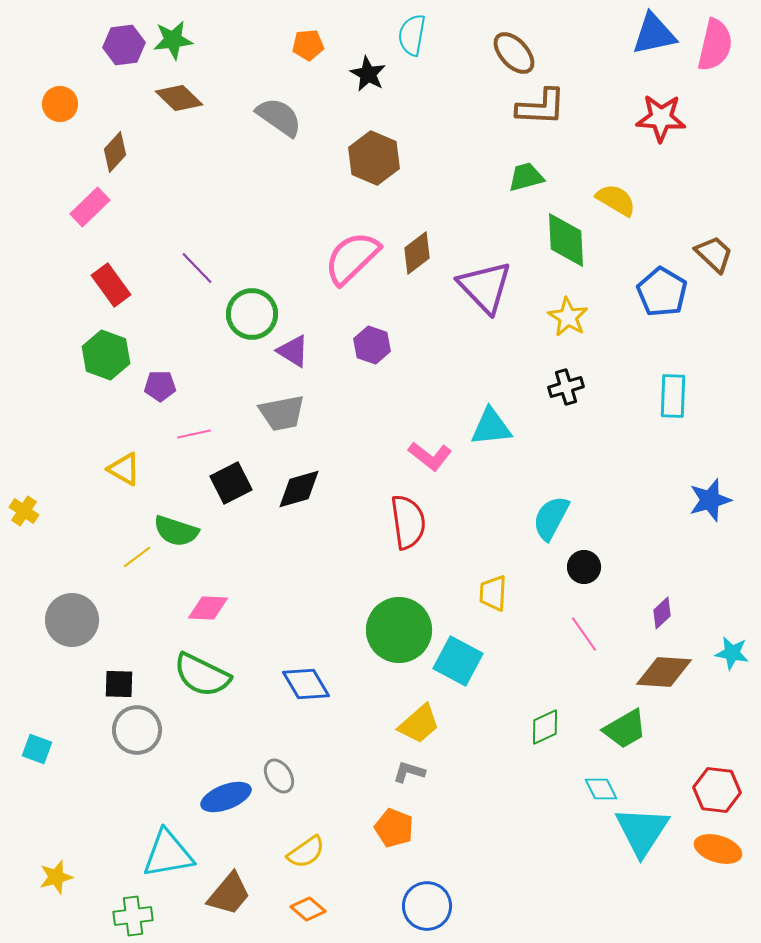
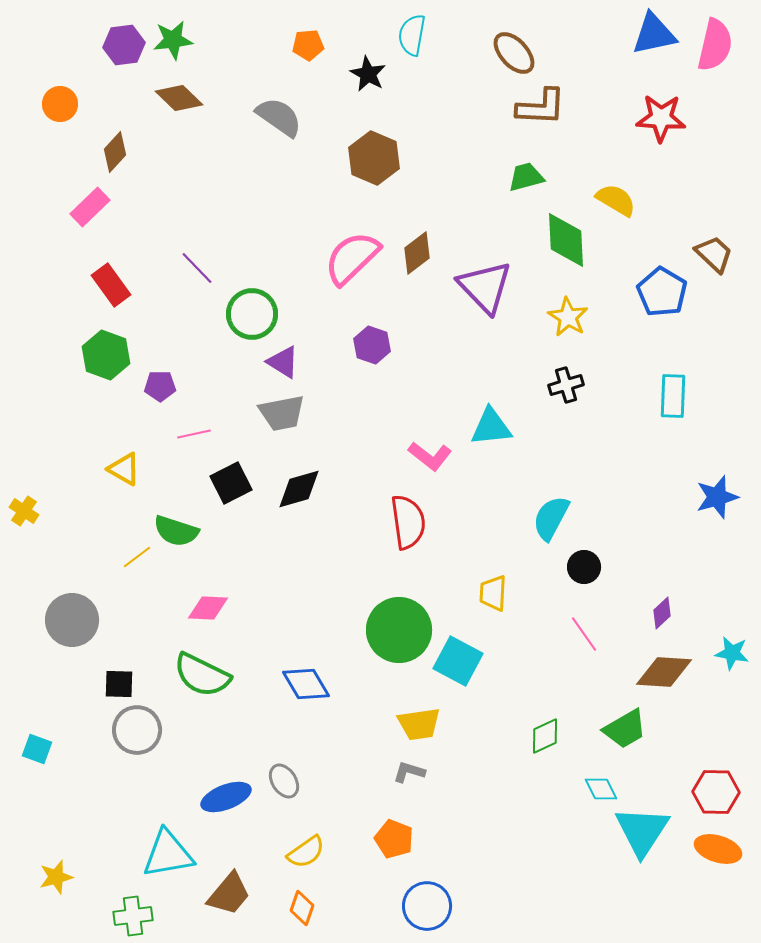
purple triangle at (293, 351): moved 10 px left, 11 px down
black cross at (566, 387): moved 2 px up
blue star at (710, 500): moved 7 px right, 3 px up
yellow trapezoid at (419, 724): rotated 33 degrees clockwise
green diamond at (545, 727): moved 9 px down
gray ellipse at (279, 776): moved 5 px right, 5 px down
red hexagon at (717, 790): moved 1 px left, 2 px down; rotated 6 degrees counterclockwise
orange pentagon at (394, 828): moved 11 px down
orange diamond at (308, 909): moved 6 px left, 1 px up; rotated 68 degrees clockwise
